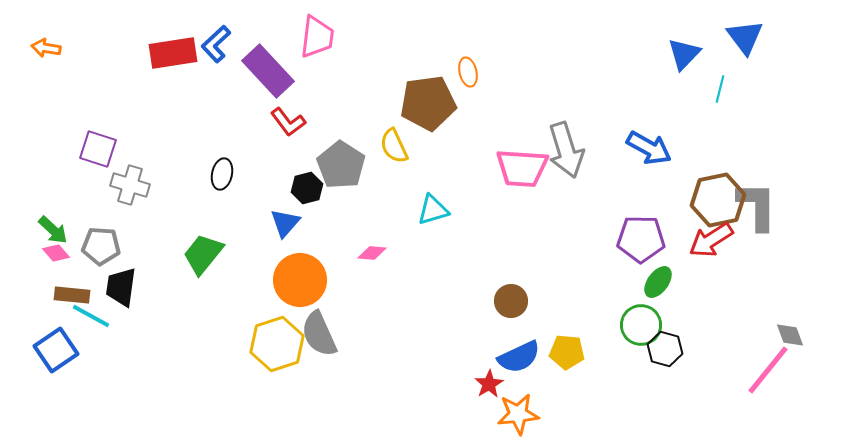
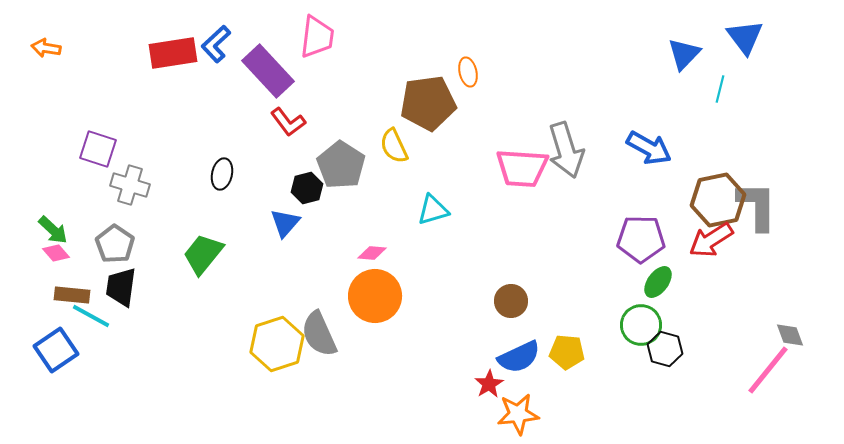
gray pentagon at (101, 246): moved 14 px right, 2 px up; rotated 30 degrees clockwise
orange circle at (300, 280): moved 75 px right, 16 px down
